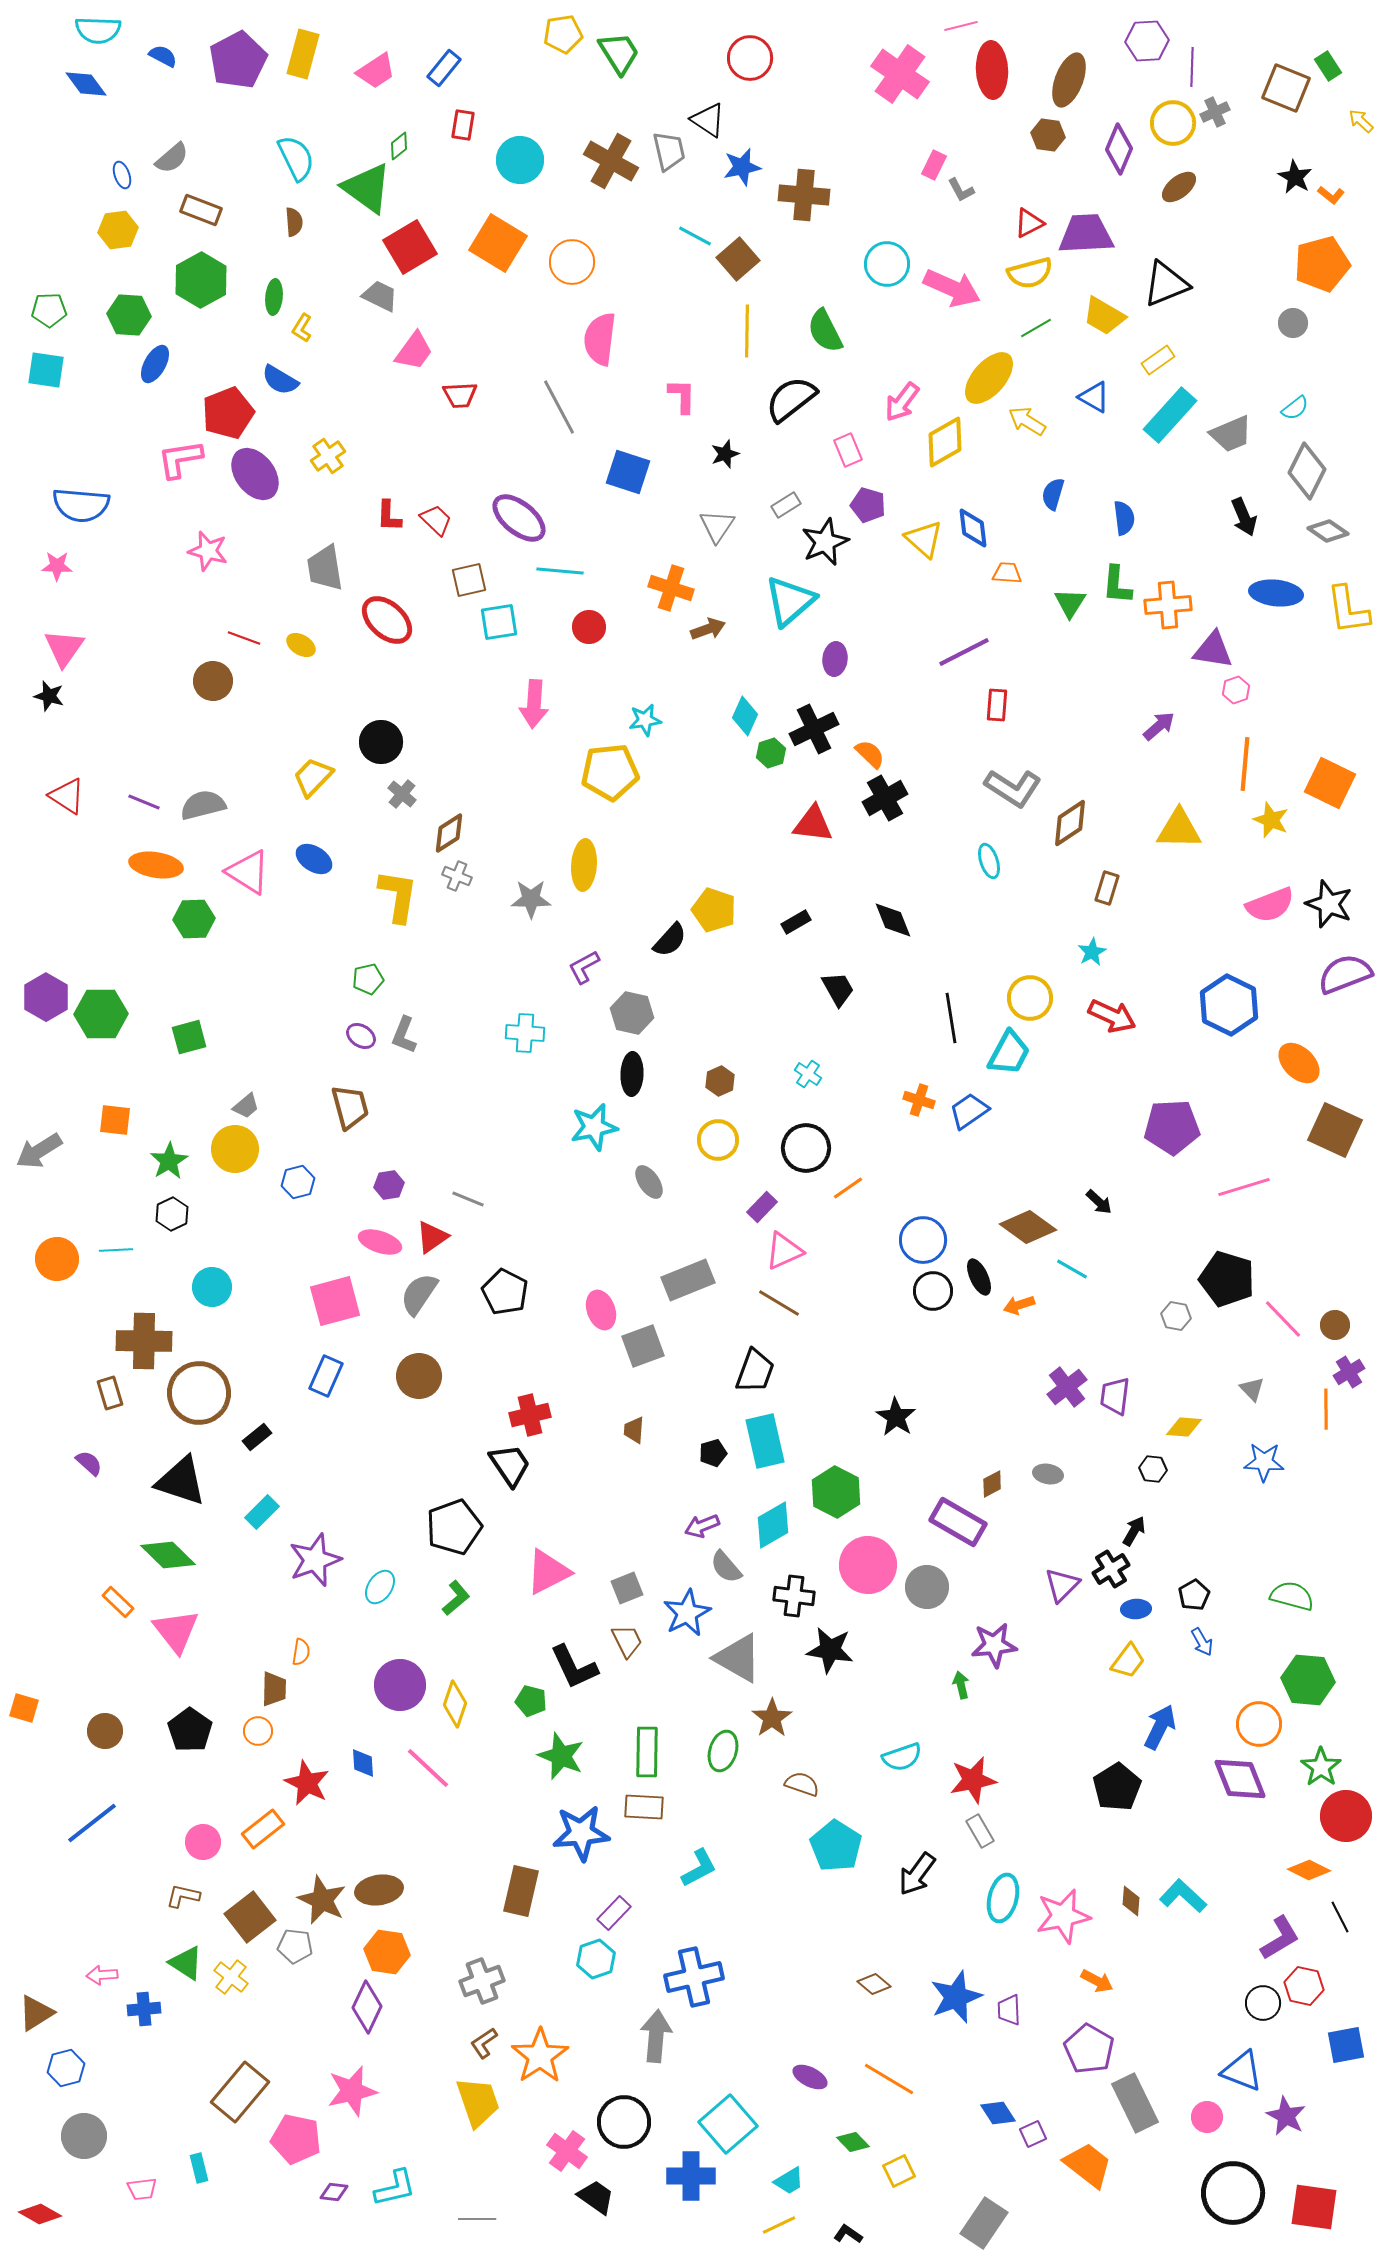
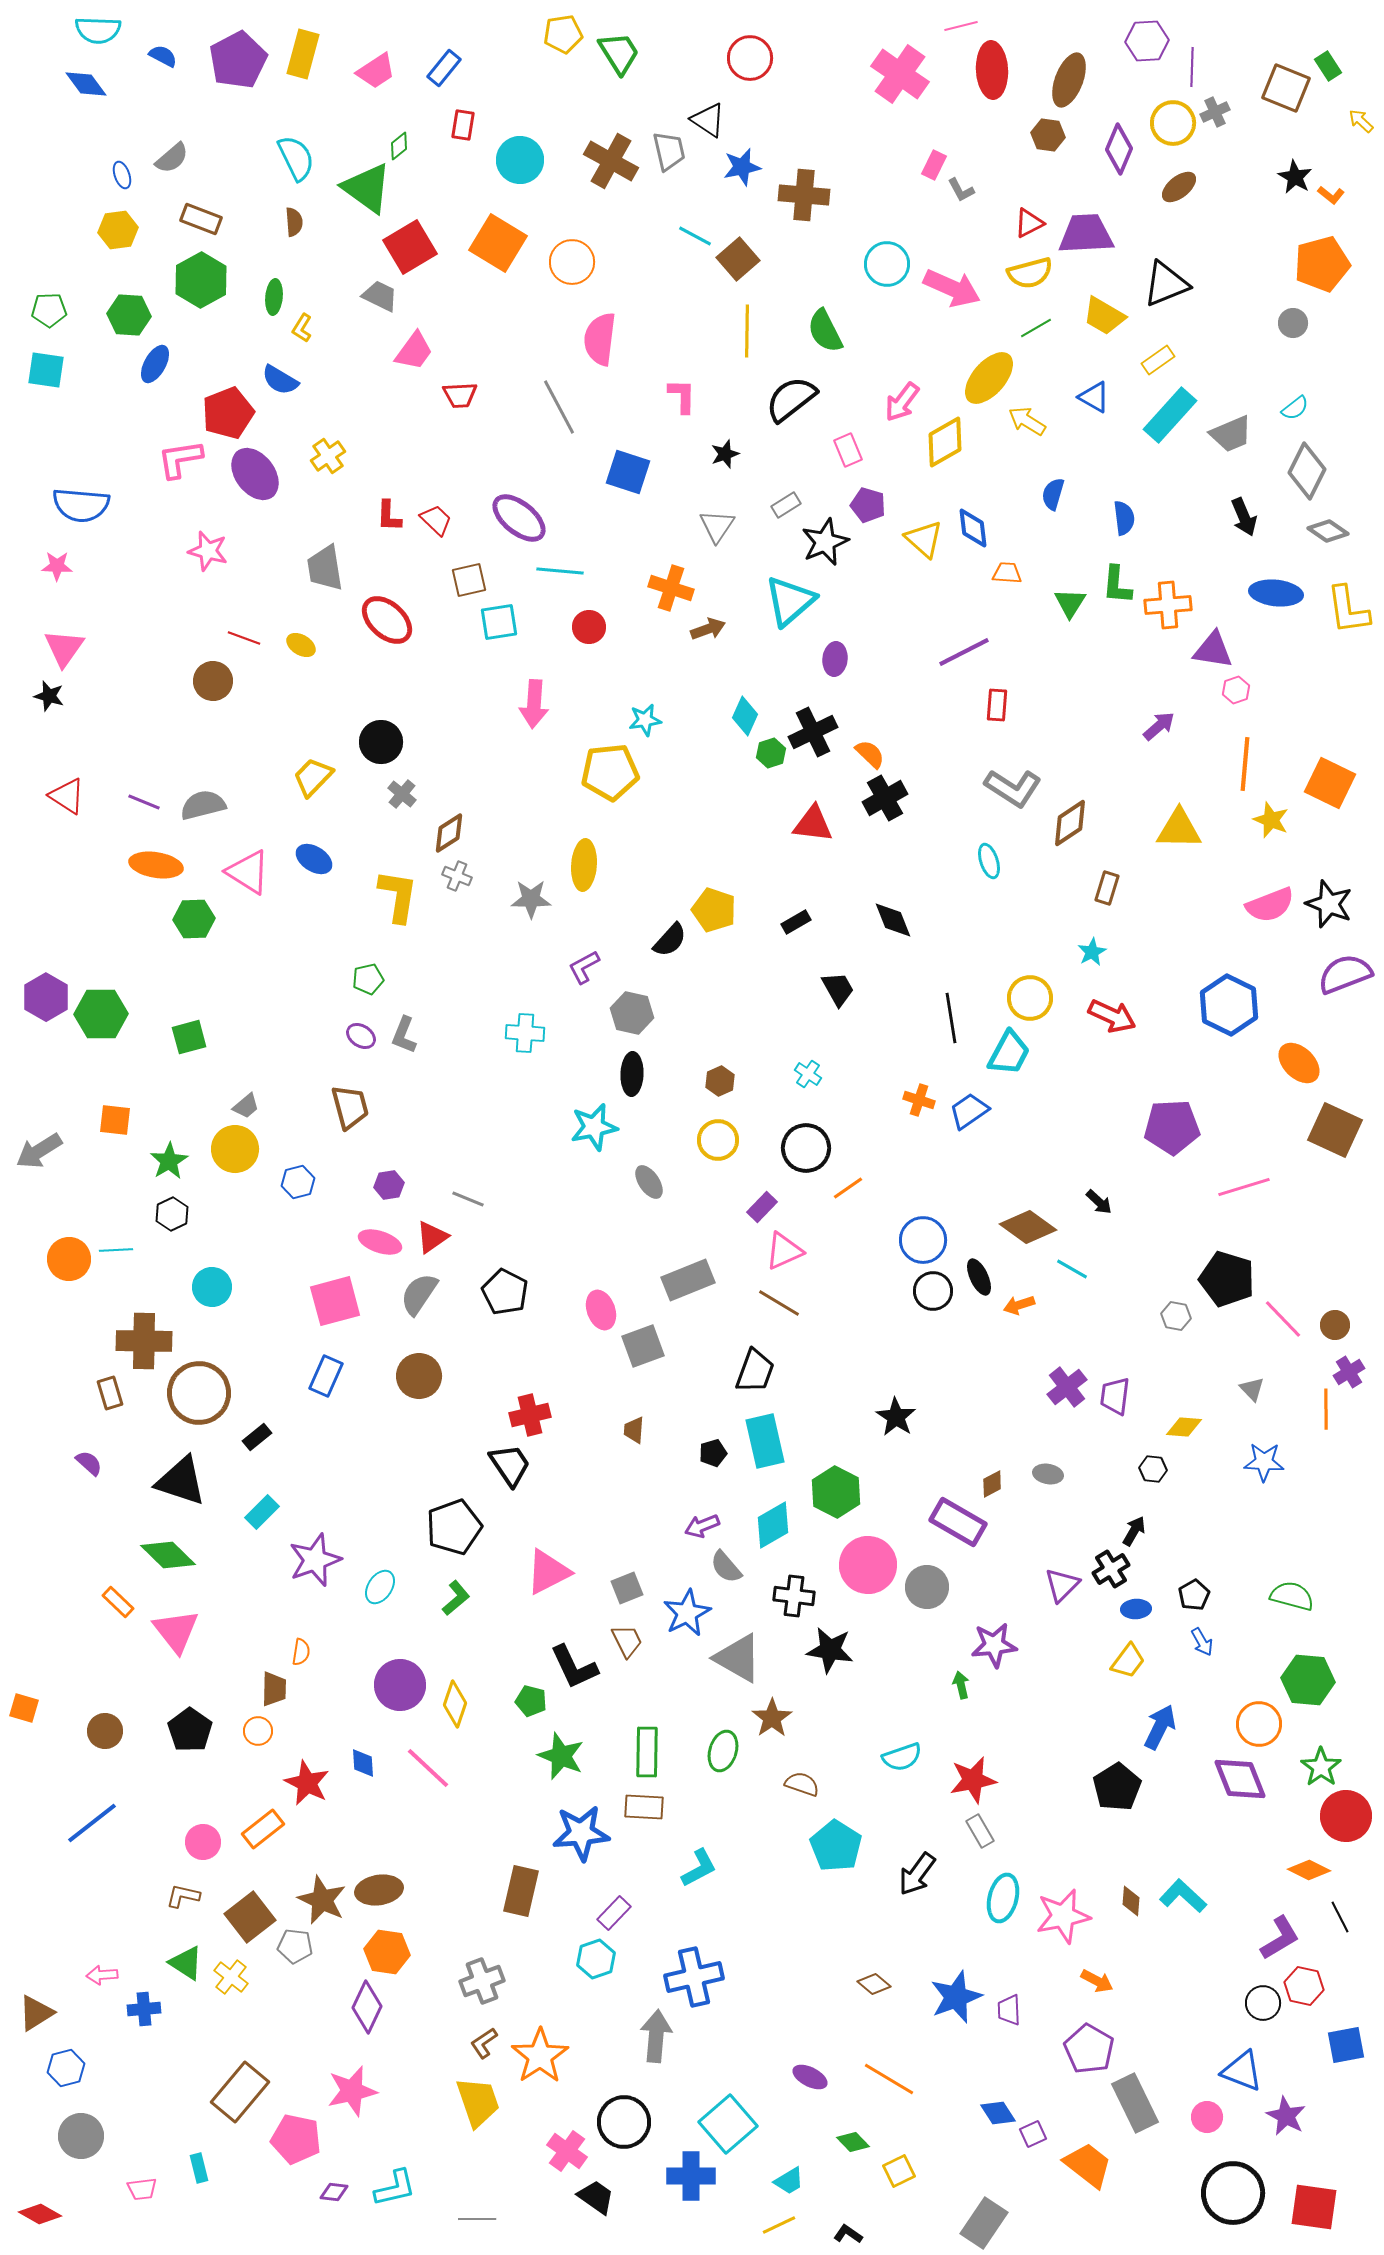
brown rectangle at (201, 210): moved 9 px down
black cross at (814, 729): moved 1 px left, 3 px down
orange circle at (57, 1259): moved 12 px right
gray circle at (84, 2136): moved 3 px left
